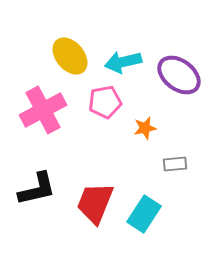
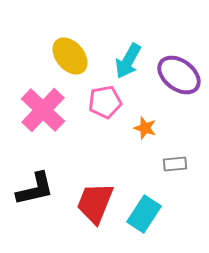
cyan arrow: moved 5 px right, 1 px up; rotated 48 degrees counterclockwise
pink cross: rotated 18 degrees counterclockwise
orange star: rotated 30 degrees clockwise
black L-shape: moved 2 px left
